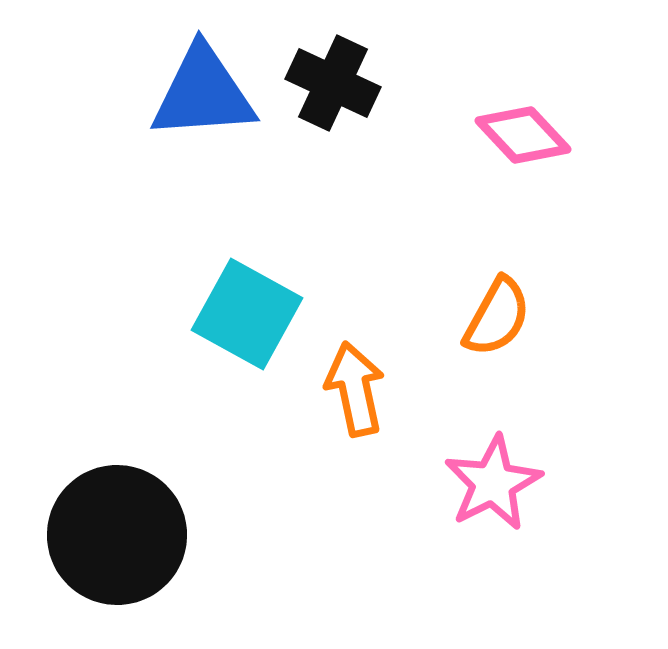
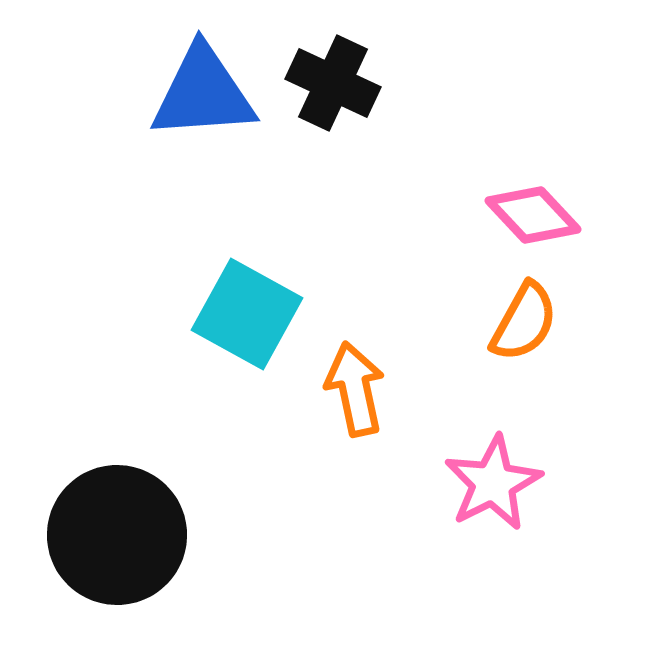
pink diamond: moved 10 px right, 80 px down
orange semicircle: moved 27 px right, 5 px down
